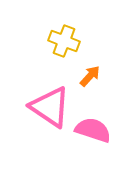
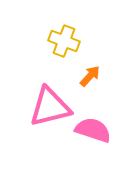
pink triangle: rotated 48 degrees counterclockwise
